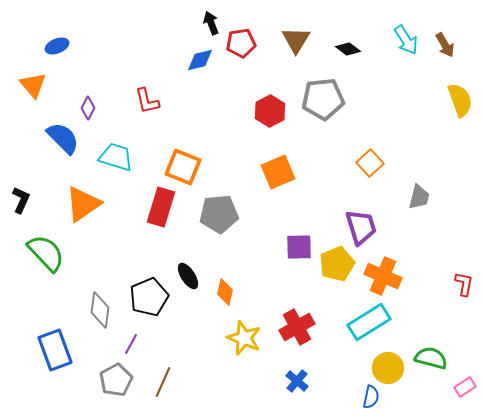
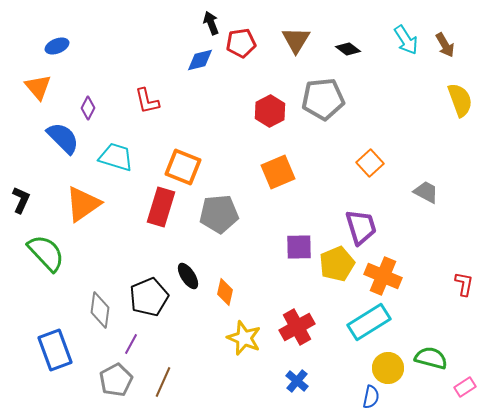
orange triangle at (33, 85): moved 5 px right, 2 px down
gray trapezoid at (419, 197): moved 7 px right, 5 px up; rotated 76 degrees counterclockwise
